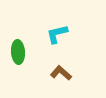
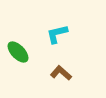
green ellipse: rotated 40 degrees counterclockwise
